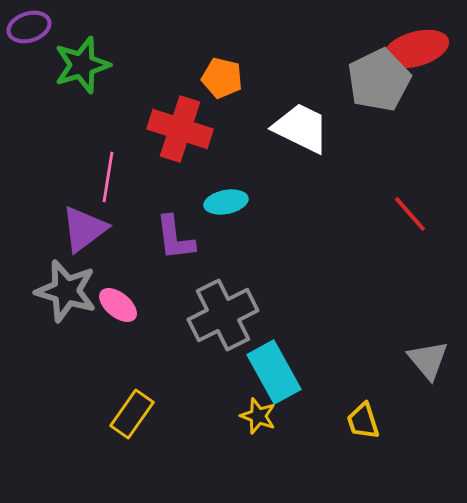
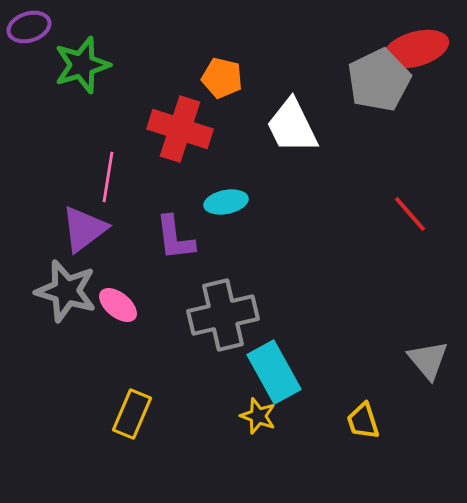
white trapezoid: moved 9 px left, 2 px up; rotated 142 degrees counterclockwise
gray cross: rotated 14 degrees clockwise
yellow rectangle: rotated 12 degrees counterclockwise
